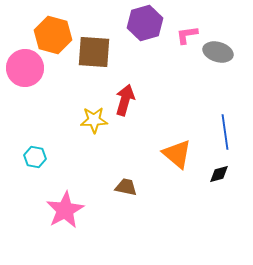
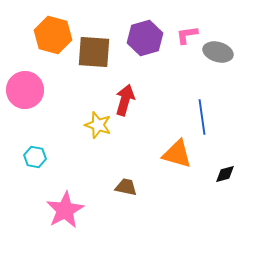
purple hexagon: moved 15 px down
pink circle: moved 22 px down
yellow star: moved 4 px right, 5 px down; rotated 20 degrees clockwise
blue line: moved 23 px left, 15 px up
orange triangle: rotated 24 degrees counterclockwise
black diamond: moved 6 px right
